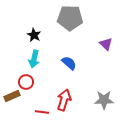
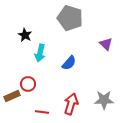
gray pentagon: rotated 15 degrees clockwise
black star: moved 9 px left
cyan arrow: moved 6 px right, 6 px up
blue semicircle: rotated 91 degrees clockwise
red circle: moved 2 px right, 2 px down
red arrow: moved 7 px right, 4 px down
